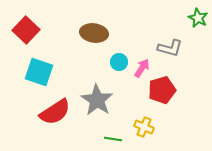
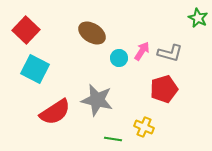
brown ellipse: moved 2 px left; rotated 24 degrees clockwise
gray L-shape: moved 5 px down
cyan circle: moved 4 px up
pink arrow: moved 17 px up
cyan square: moved 4 px left, 3 px up; rotated 8 degrees clockwise
red pentagon: moved 2 px right, 1 px up
gray star: rotated 20 degrees counterclockwise
